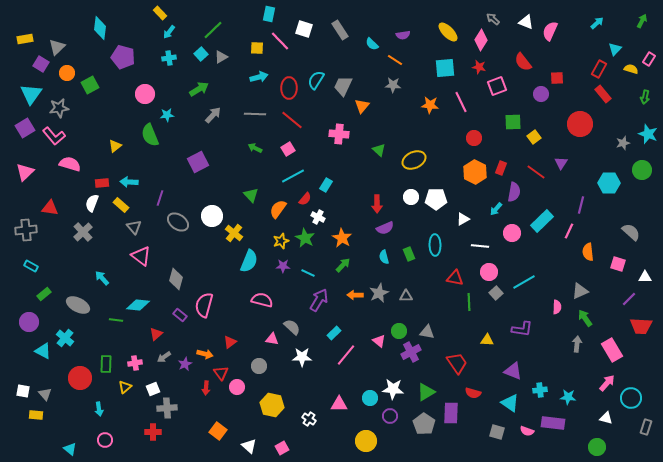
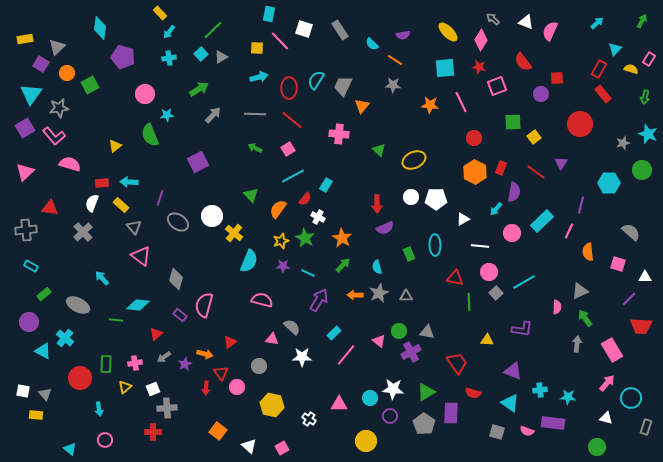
cyan semicircle at (384, 257): moved 7 px left, 10 px down
